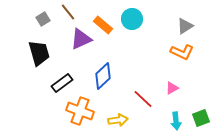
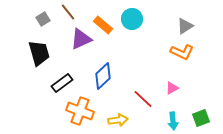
cyan arrow: moved 3 px left
